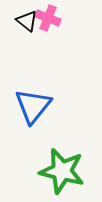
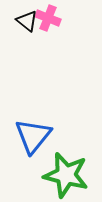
blue triangle: moved 30 px down
green star: moved 4 px right, 4 px down
